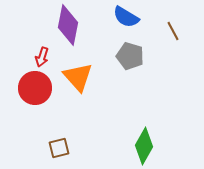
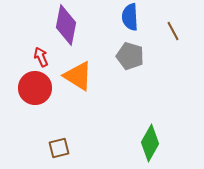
blue semicircle: moved 4 px right; rotated 56 degrees clockwise
purple diamond: moved 2 px left
red arrow: moved 1 px left; rotated 138 degrees clockwise
orange triangle: moved 1 px up; rotated 16 degrees counterclockwise
green diamond: moved 6 px right, 3 px up
